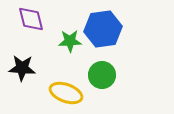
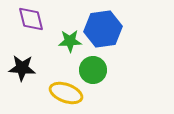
green circle: moved 9 px left, 5 px up
